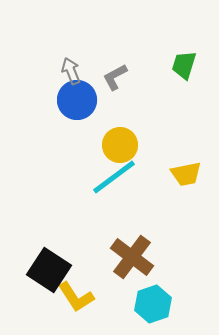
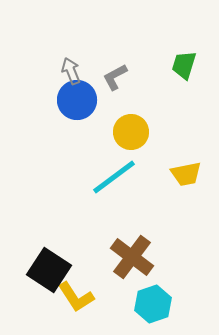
yellow circle: moved 11 px right, 13 px up
